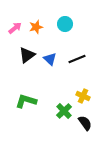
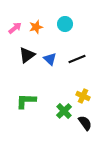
green L-shape: rotated 15 degrees counterclockwise
